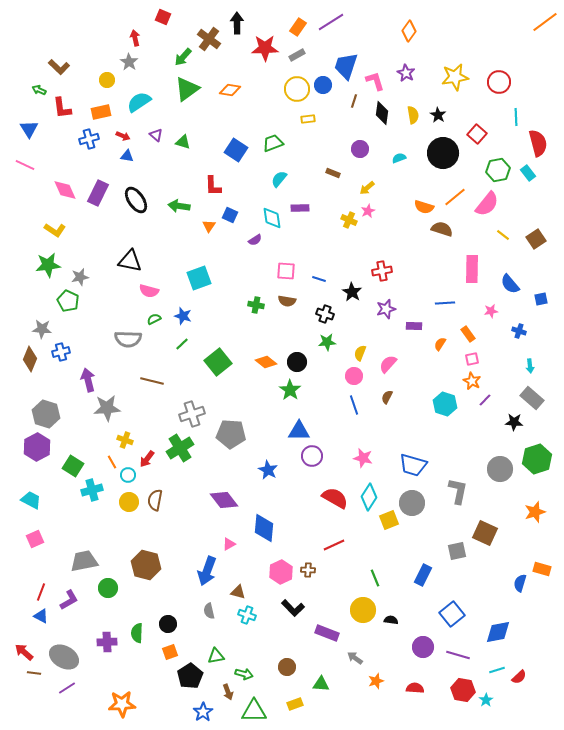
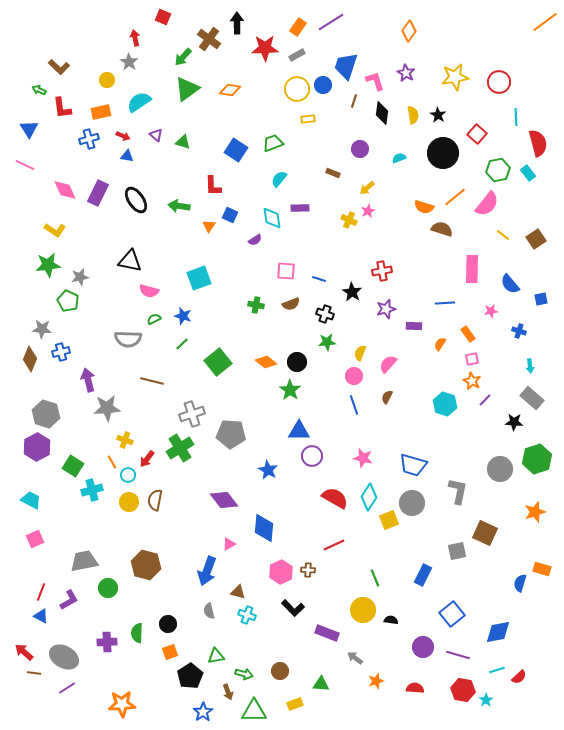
brown semicircle at (287, 301): moved 4 px right, 3 px down; rotated 30 degrees counterclockwise
brown circle at (287, 667): moved 7 px left, 4 px down
